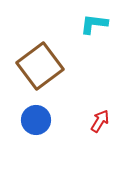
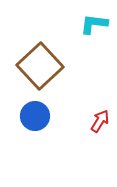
brown square: rotated 6 degrees counterclockwise
blue circle: moved 1 px left, 4 px up
